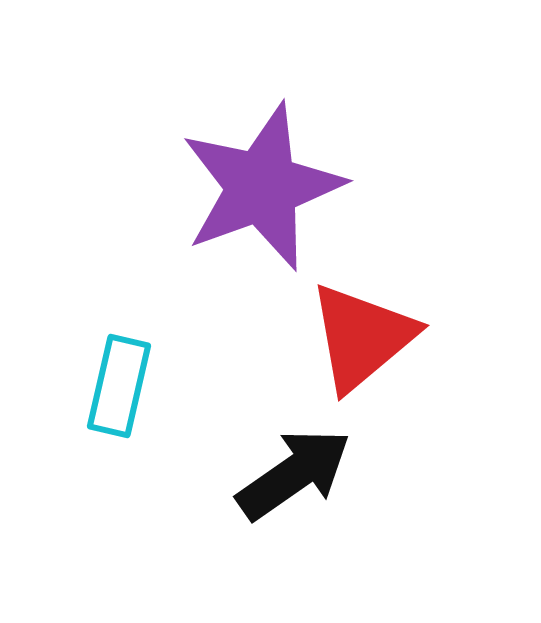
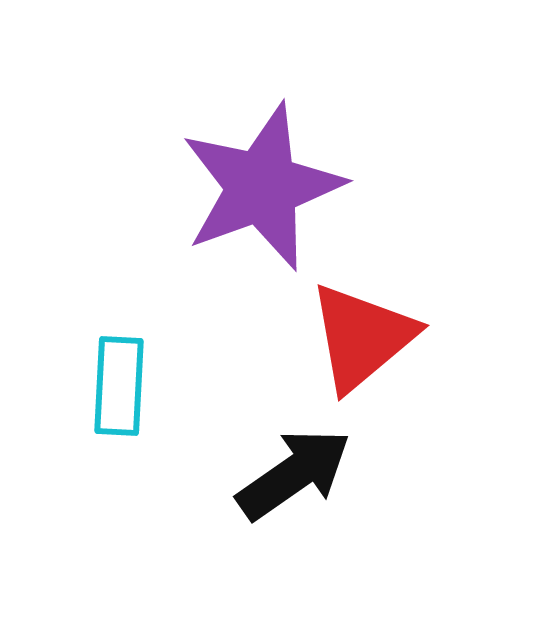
cyan rectangle: rotated 10 degrees counterclockwise
